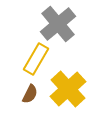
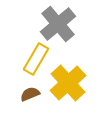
yellow cross: moved 6 px up
brown semicircle: rotated 138 degrees counterclockwise
